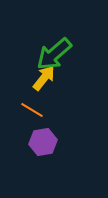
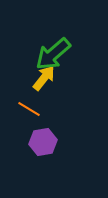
green arrow: moved 1 px left
orange line: moved 3 px left, 1 px up
